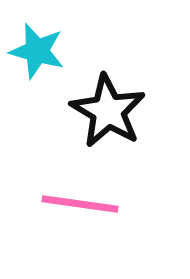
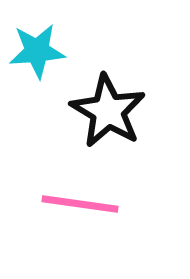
cyan star: rotated 20 degrees counterclockwise
